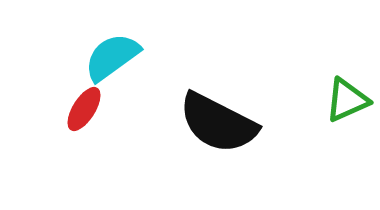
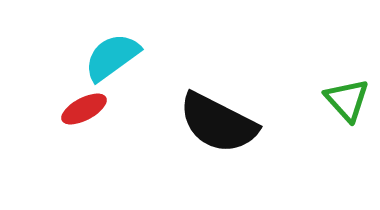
green triangle: rotated 48 degrees counterclockwise
red ellipse: rotated 30 degrees clockwise
